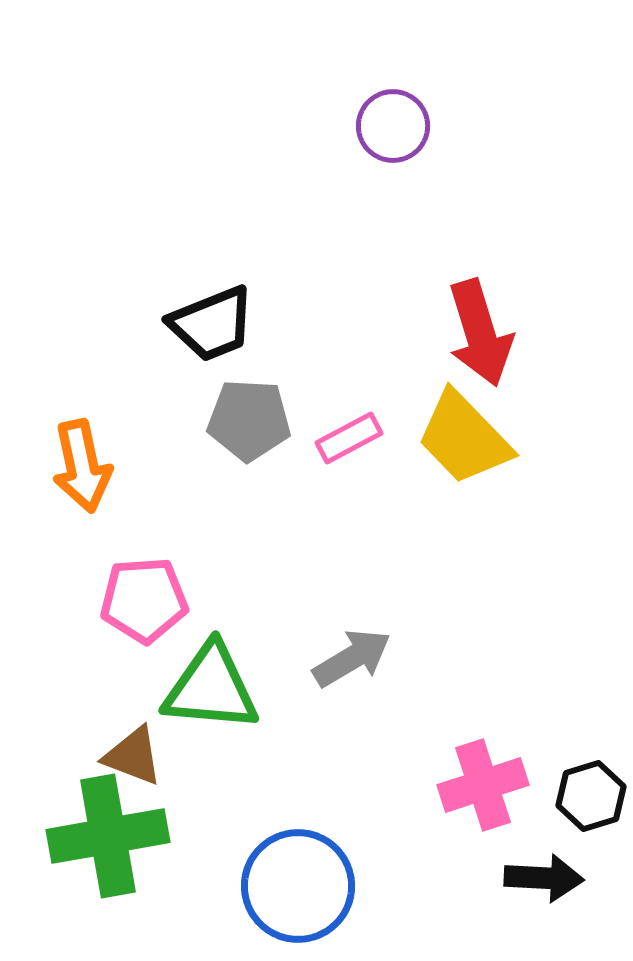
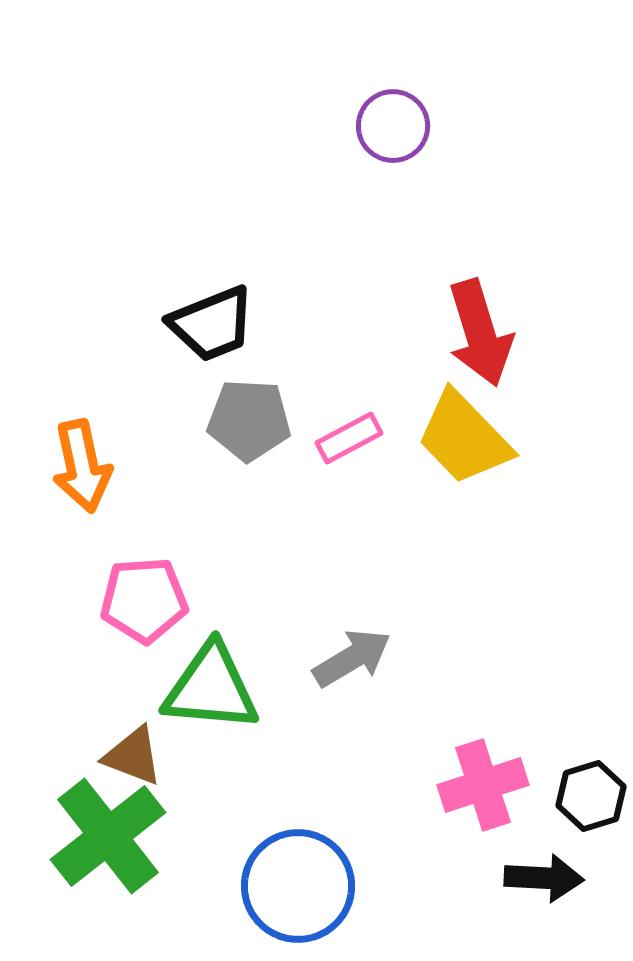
green cross: rotated 28 degrees counterclockwise
